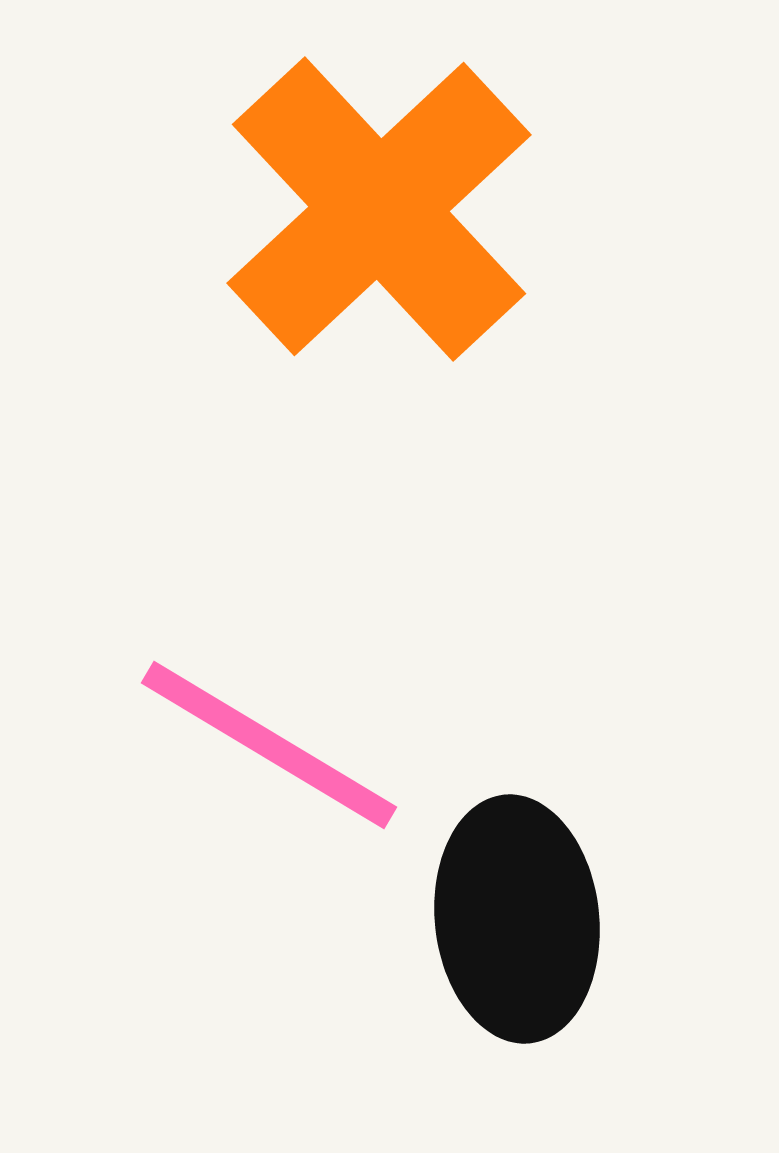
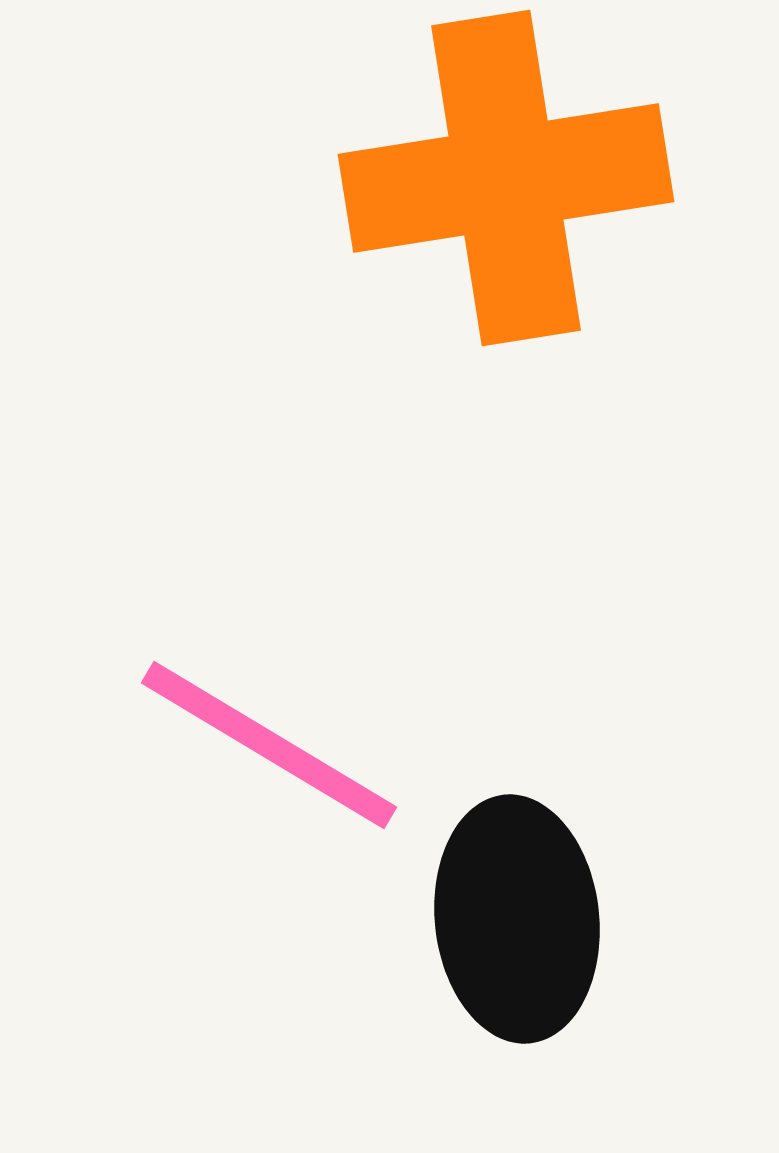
orange cross: moved 127 px right, 31 px up; rotated 34 degrees clockwise
